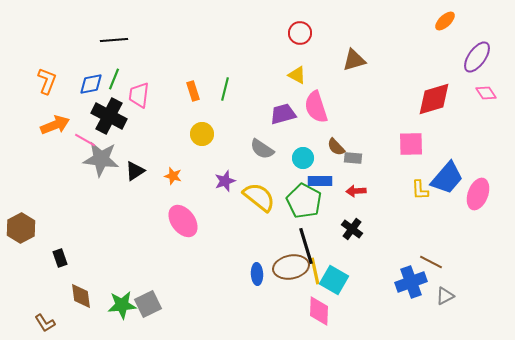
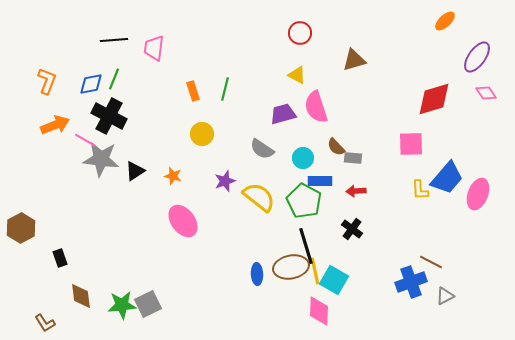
pink trapezoid at (139, 95): moved 15 px right, 47 px up
